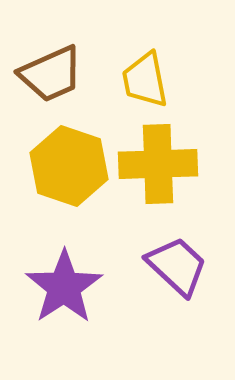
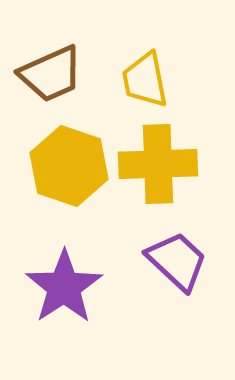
purple trapezoid: moved 5 px up
